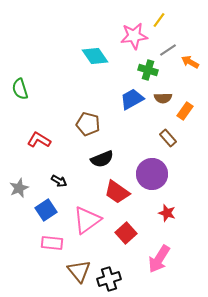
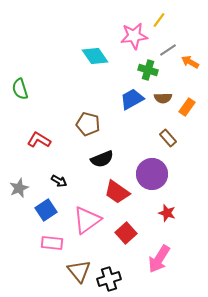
orange rectangle: moved 2 px right, 4 px up
